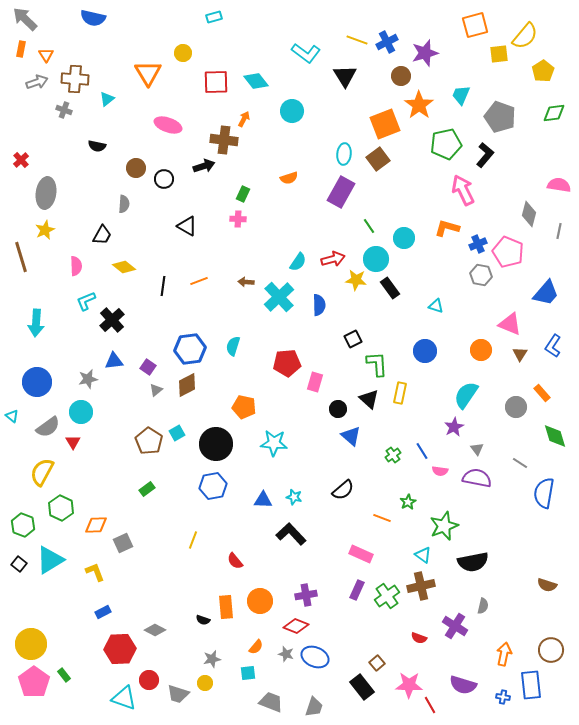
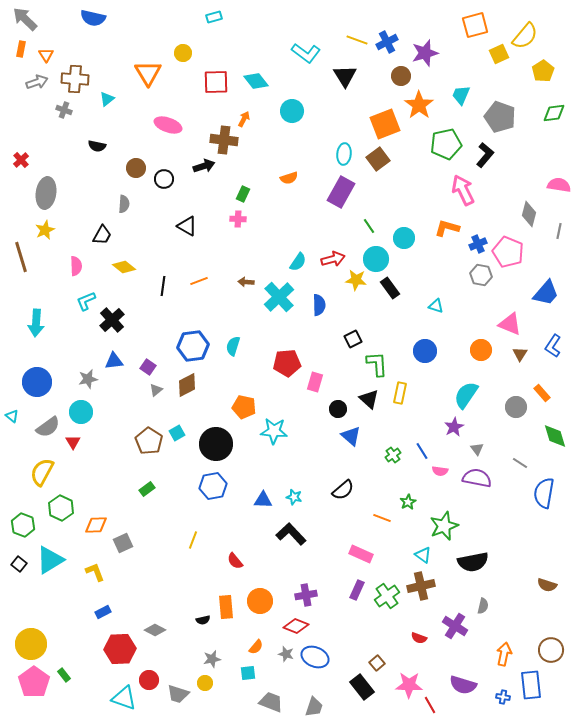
yellow square at (499, 54): rotated 18 degrees counterclockwise
blue hexagon at (190, 349): moved 3 px right, 3 px up
cyan star at (274, 443): moved 12 px up
black semicircle at (203, 620): rotated 32 degrees counterclockwise
